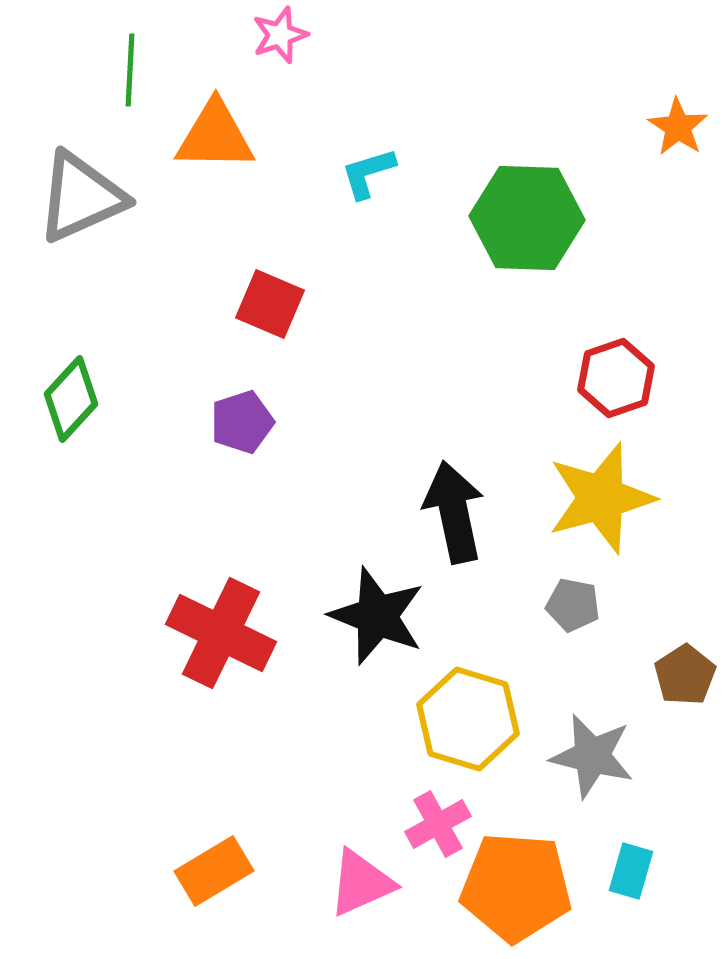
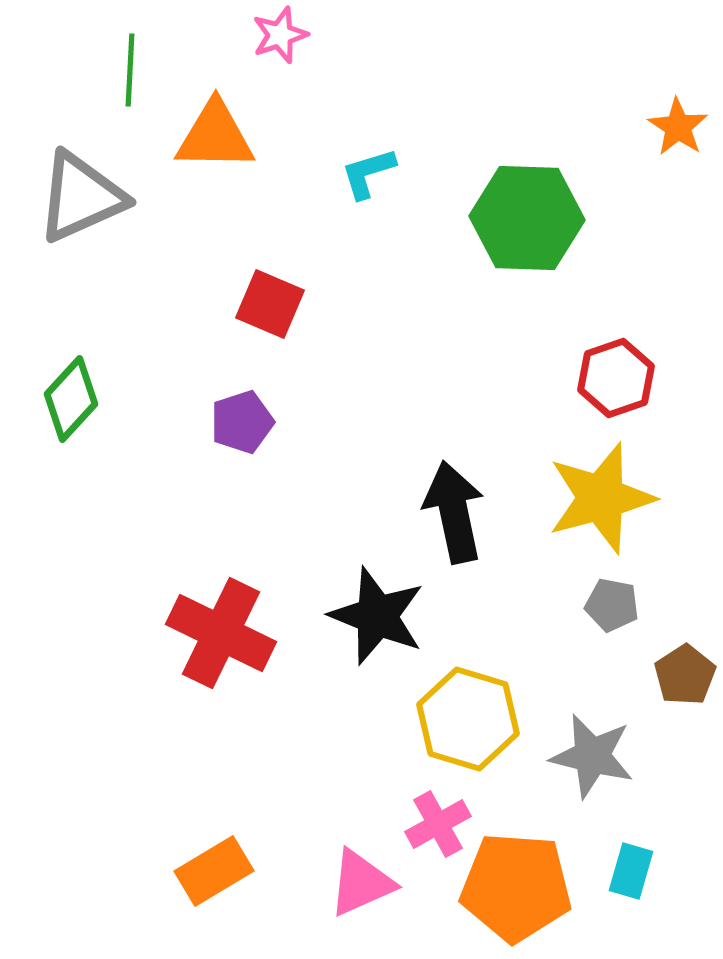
gray pentagon: moved 39 px right
